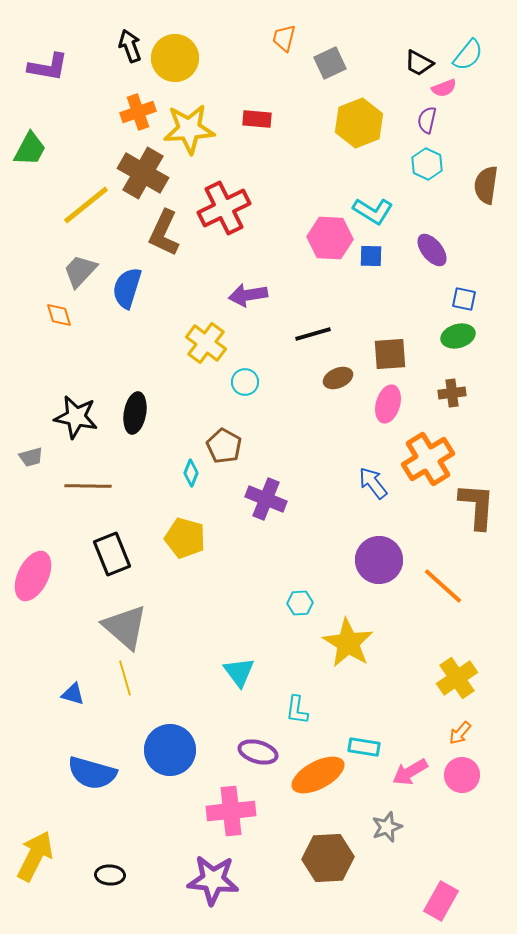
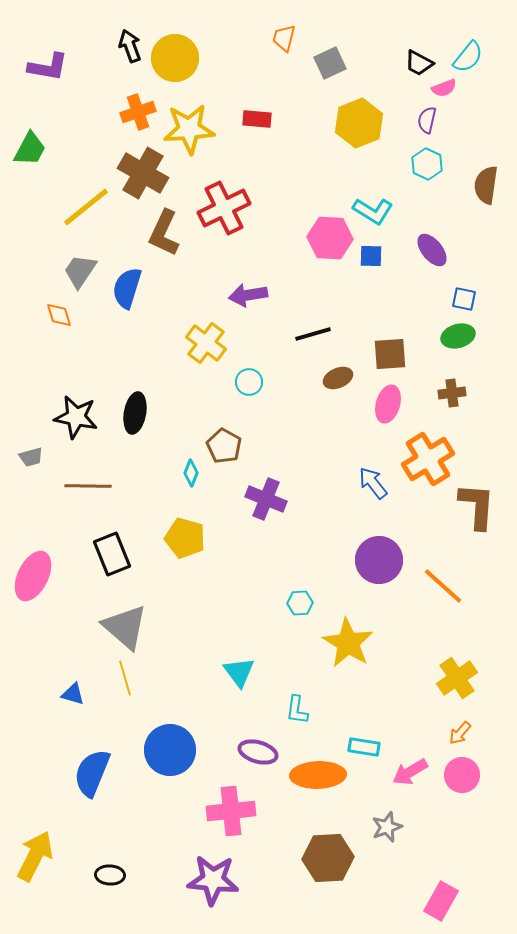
cyan semicircle at (468, 55): moved 2 px down
yellow line at (86, 205): moved 2 px down
gray trapezoid at (80, 271): rotated 9 degrees counterclockwise
cyan circle at (245, 382): moved 4 px right
blue semicircle at (92, 773): rotated 96 degrees clockwise
orange ellipse at (318, 775): rotated 26 degrees clockwise
